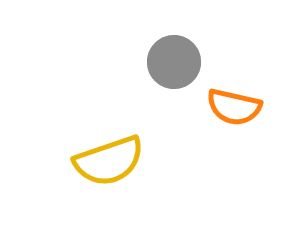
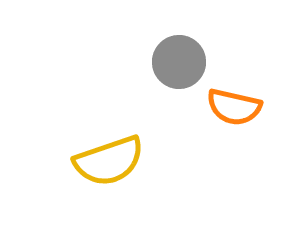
gray circle: moved 5 px right
